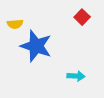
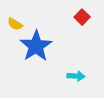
yellow semicircle: rotated 35 degrees clockwise
blue star: rotated 20 degrees clockwise
